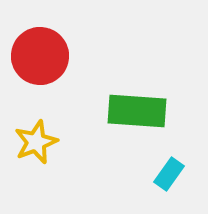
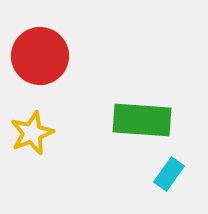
green rectangle: moved 5 px right, 9 px down
yellow star: moved 4 px left, 9 px up
